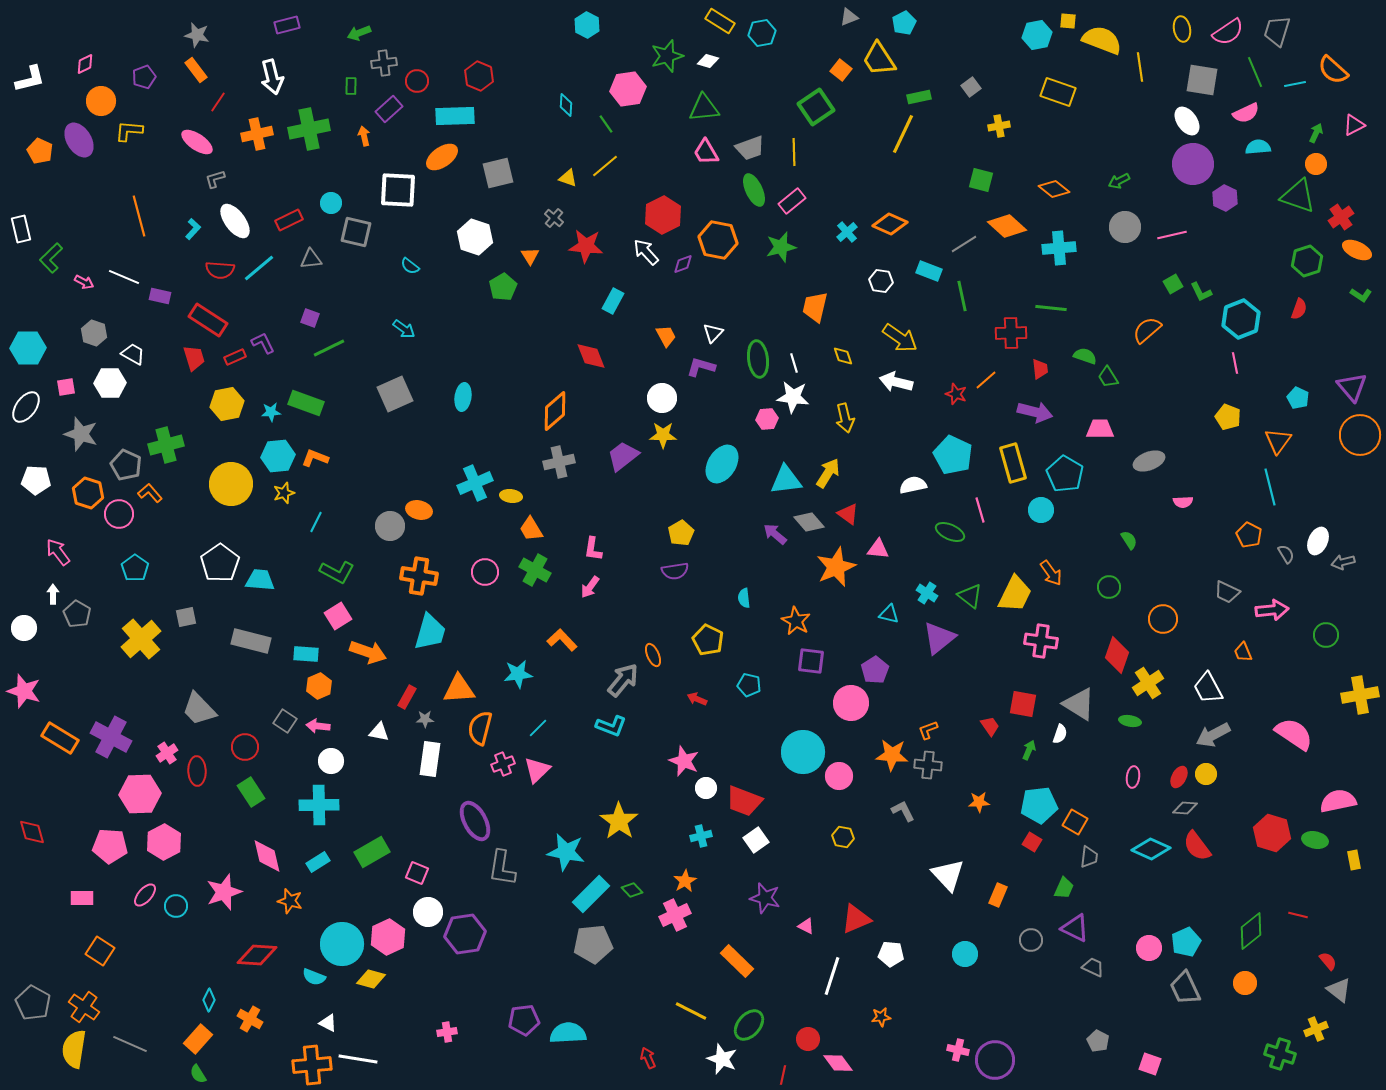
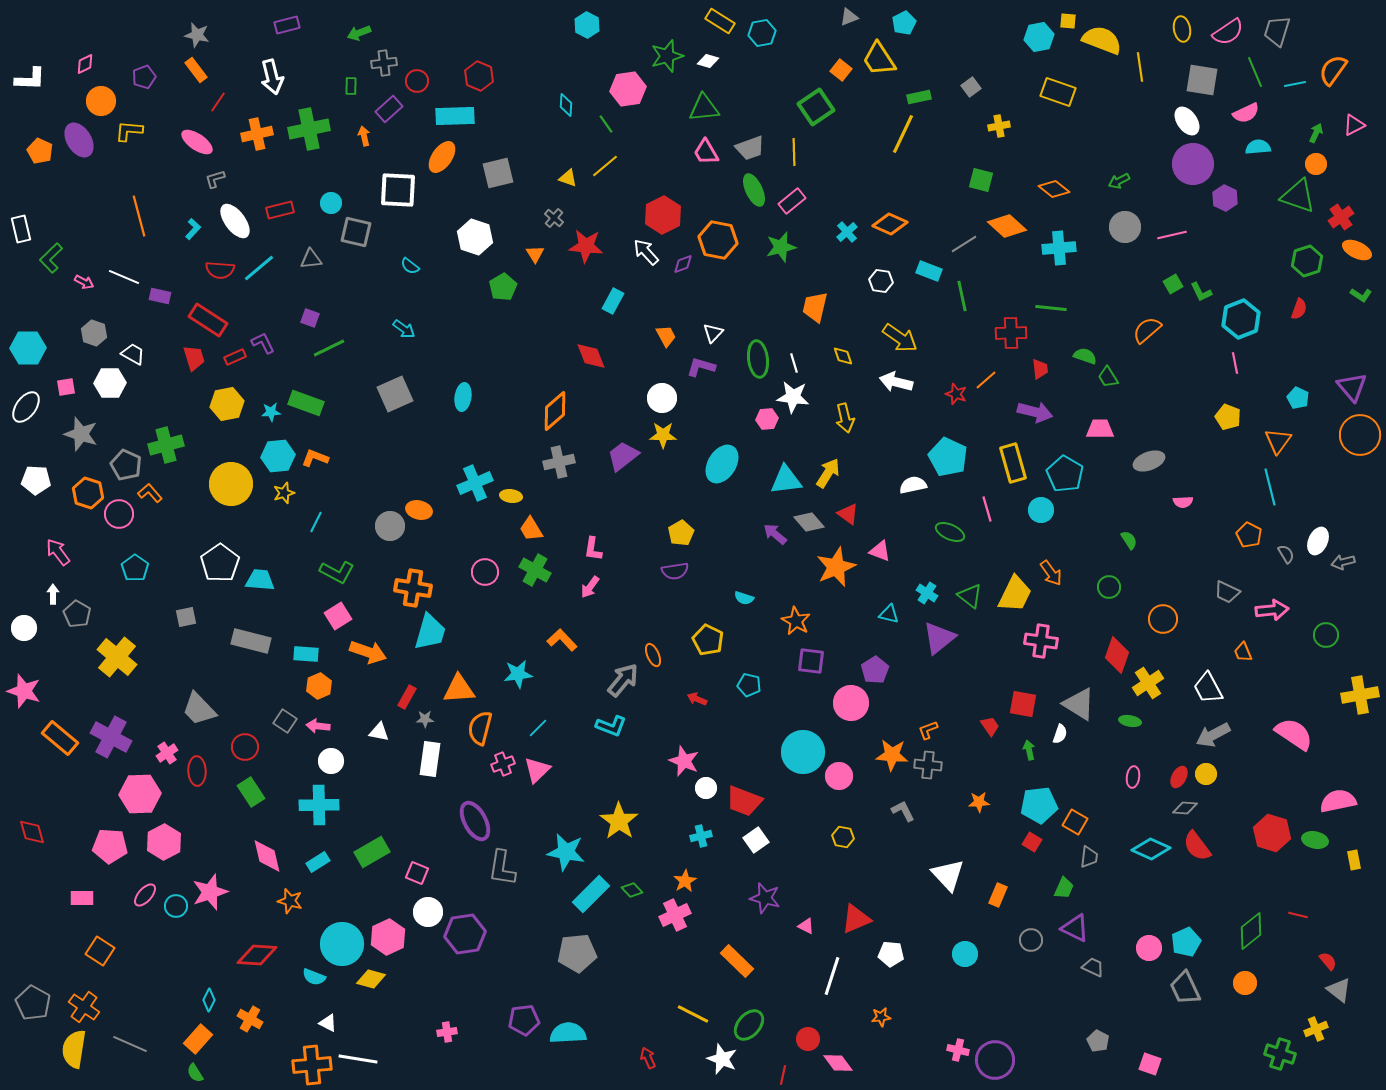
cyan hexagon at (1037, 35): moved 2 px right, 2 px down
orange semicircle at (1333, 70): rotated 84 degrees clockwise
white L-shape at (30, 79): rotated 16 degrees clockwise
orange ellipse at (442, 157): rotated 20 degrees counterclockwise
red rectangle at (289, 220): moved 9 px left, 10 px up; rotated 12 degrees clockwise
orange triangle at (530, 256): moved 5 px right, 2 px up
cyan pentagon at (953, 455): moved 5 px left, 2 px down
pink line at (980, 510): moved 7 px right, 1 px up
pink triangle at (878, 549): moved 2 px right, 2 px down; rotated 15 degrees clockwise
orange cross at (419, 576): moved 6 px left, 12 px down
cyan semicircle at (744, 598): rotated 66 degrees counterclockwise
yellow cross at (141, 639): moved 24 px left, 18 px down; rotated 9 degrees counterclockwise
orange rectangle at (60, 738): rotated 9 degrees clockwise
green arrow at (1029, 750): rotated 36 degrees counterclockwise
pink star at (224, 892): moved 14 px left
gray pentagon at (593, 944): moved 16 px left, 9 px down
yellow line at (691, 1011): moved 2 px right, 3 px down
green semicircle at (198, 1074): moved 3 px left, 1 px up
